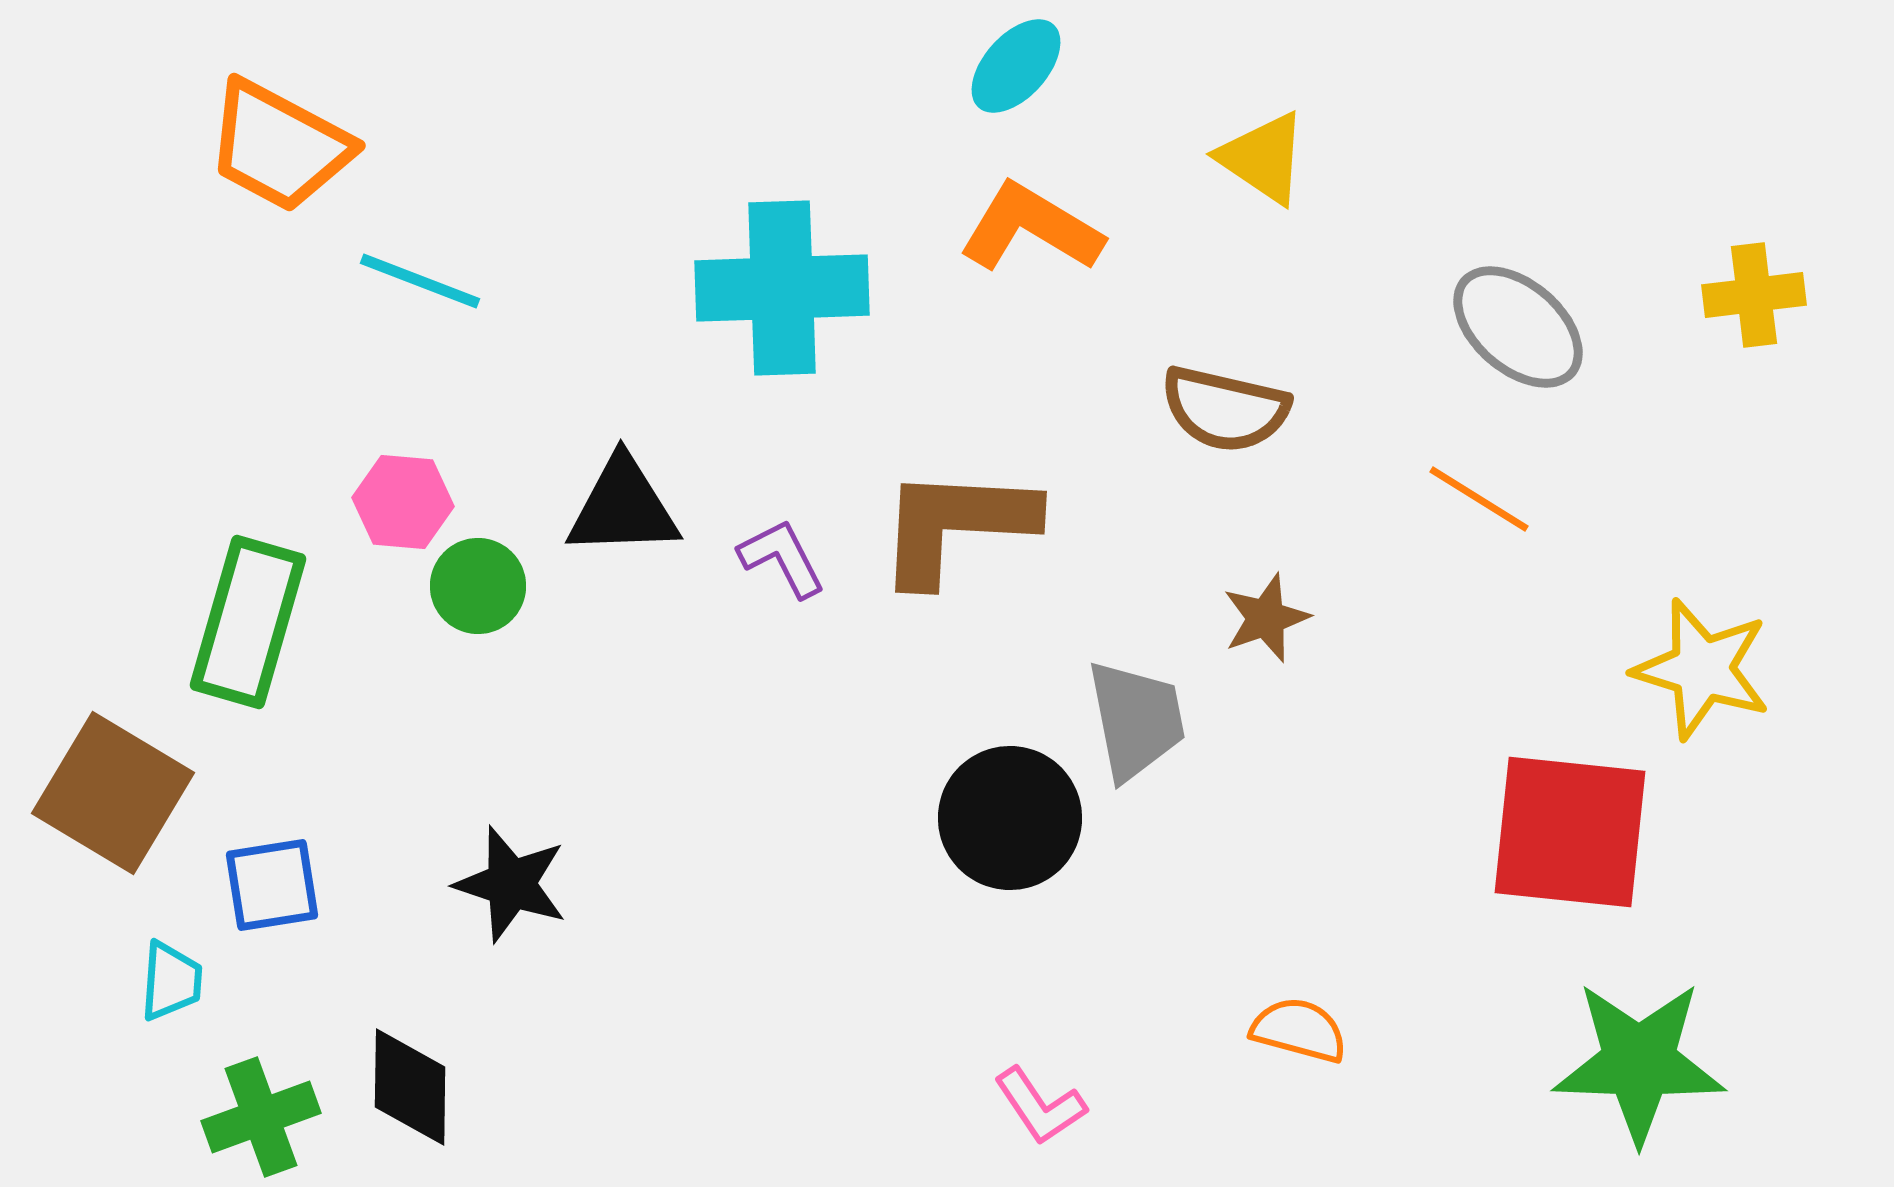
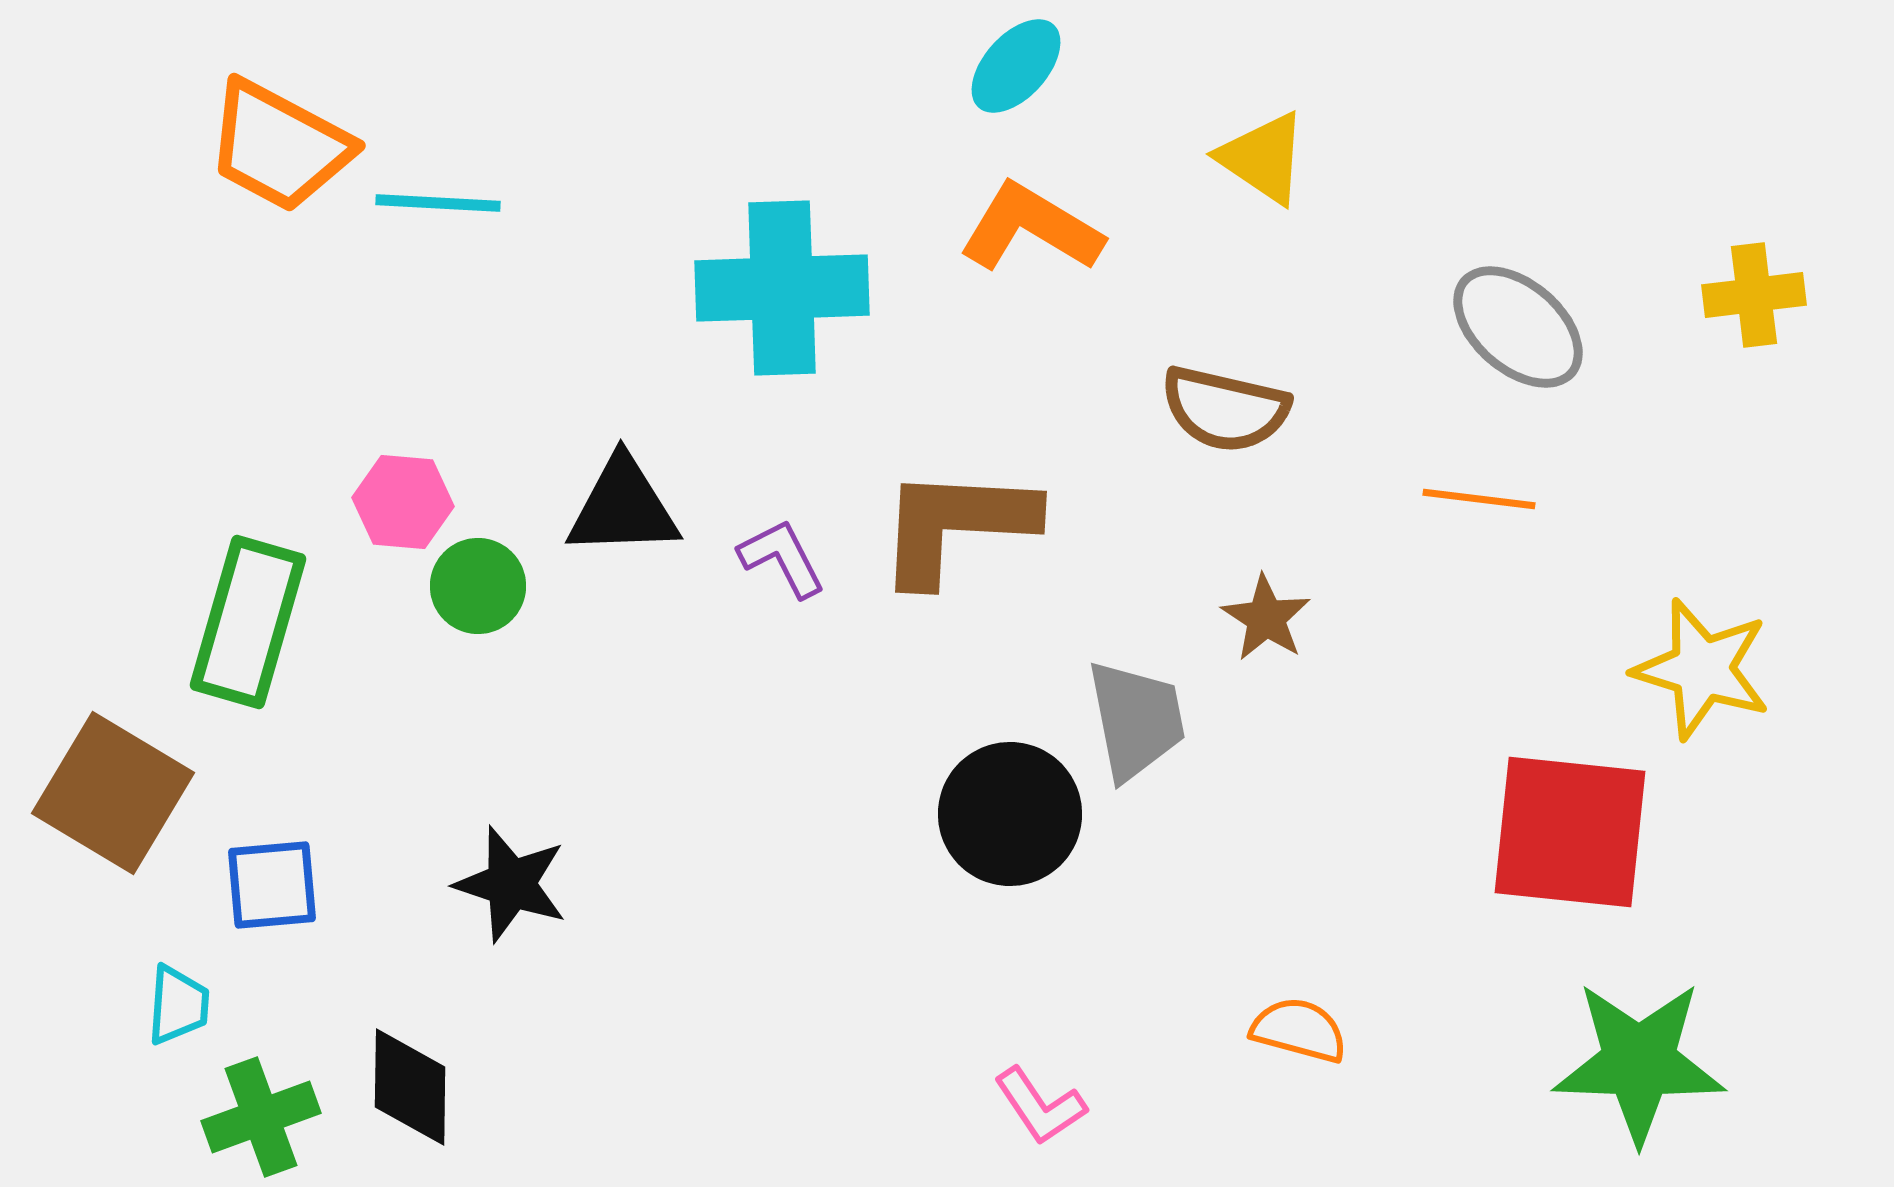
cyan line: moved 18 px right, 78 px up; rotated 18 degrees counterclockwise
orange line: rotated 25 degrees counterclockwise
brown star: rotated 20 degrees counterclockwise
black circle: moved 4 px up
blue square: rotated 4 degrees clockwise
cyan trapezoid: moved 7 px right, 24 px down
